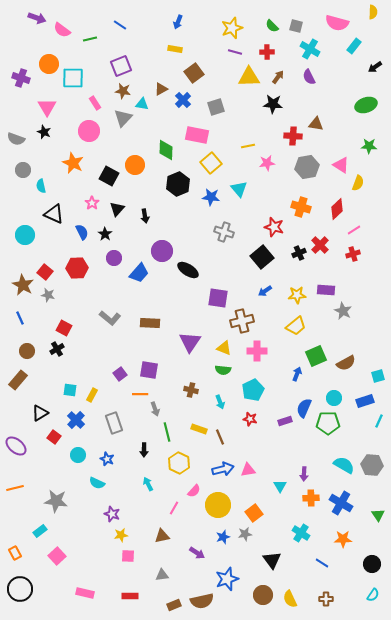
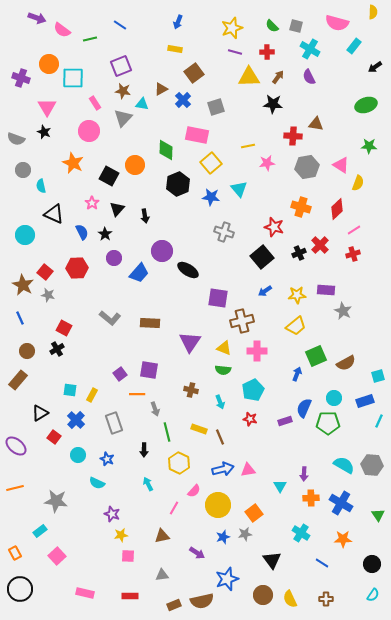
orange line at (140, 394): moved 3 px left
